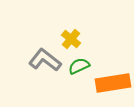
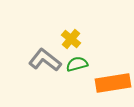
green semicircle: moved 2 px left, 2 px up; rotated 10 degrees clockwise
